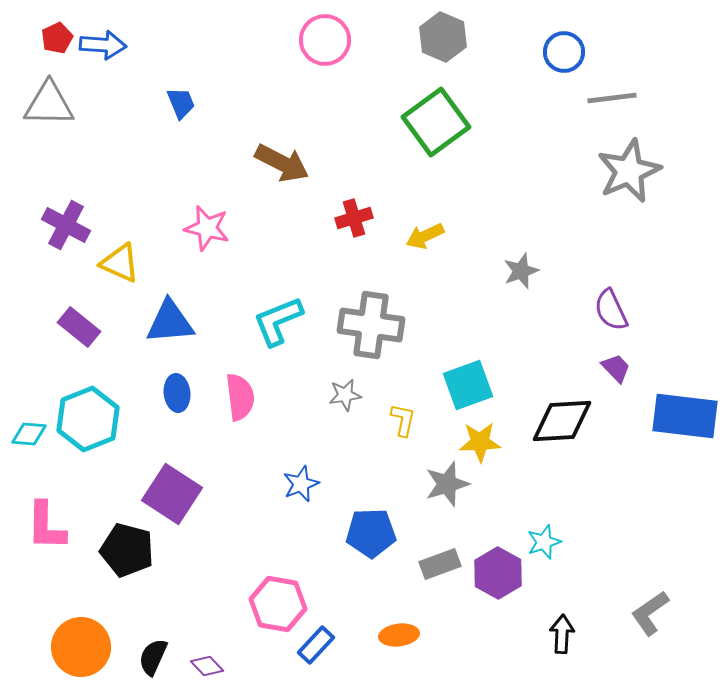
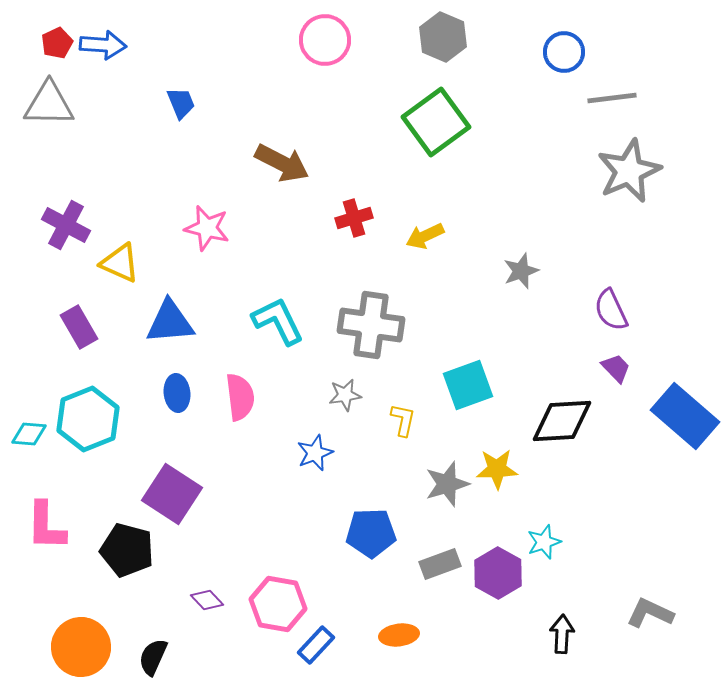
red pentagon at (57, 38): moved 5 px down
cyan L-shape at (278, 321): rotated 86 degrees clockwise
purple rectangle at (79, 327): rotated 21 degrees clockwise
blue rectangle at (685, 416): rotated 34 degrees clockwise
yellow star at (480, 442): moved 17 px right, 27 px down
blue star at (301, 484): moved 14 px right, 31 px up
gray L-shape at (650, 613): rotated 60 degrees clockwise
purple diamond at (207, 666): moved 66 px up
